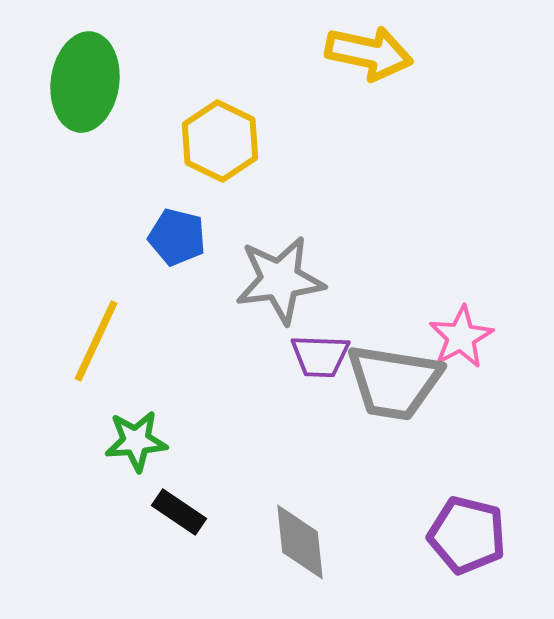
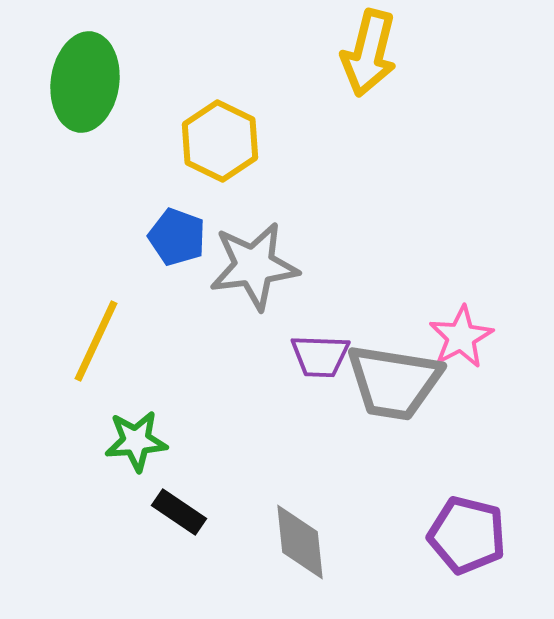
yellow arrow: rotated 92 degrees clockwise
blue pentagon: rotated 6 degrees clockwise
gray star: moved 26 px left, 14 px up
